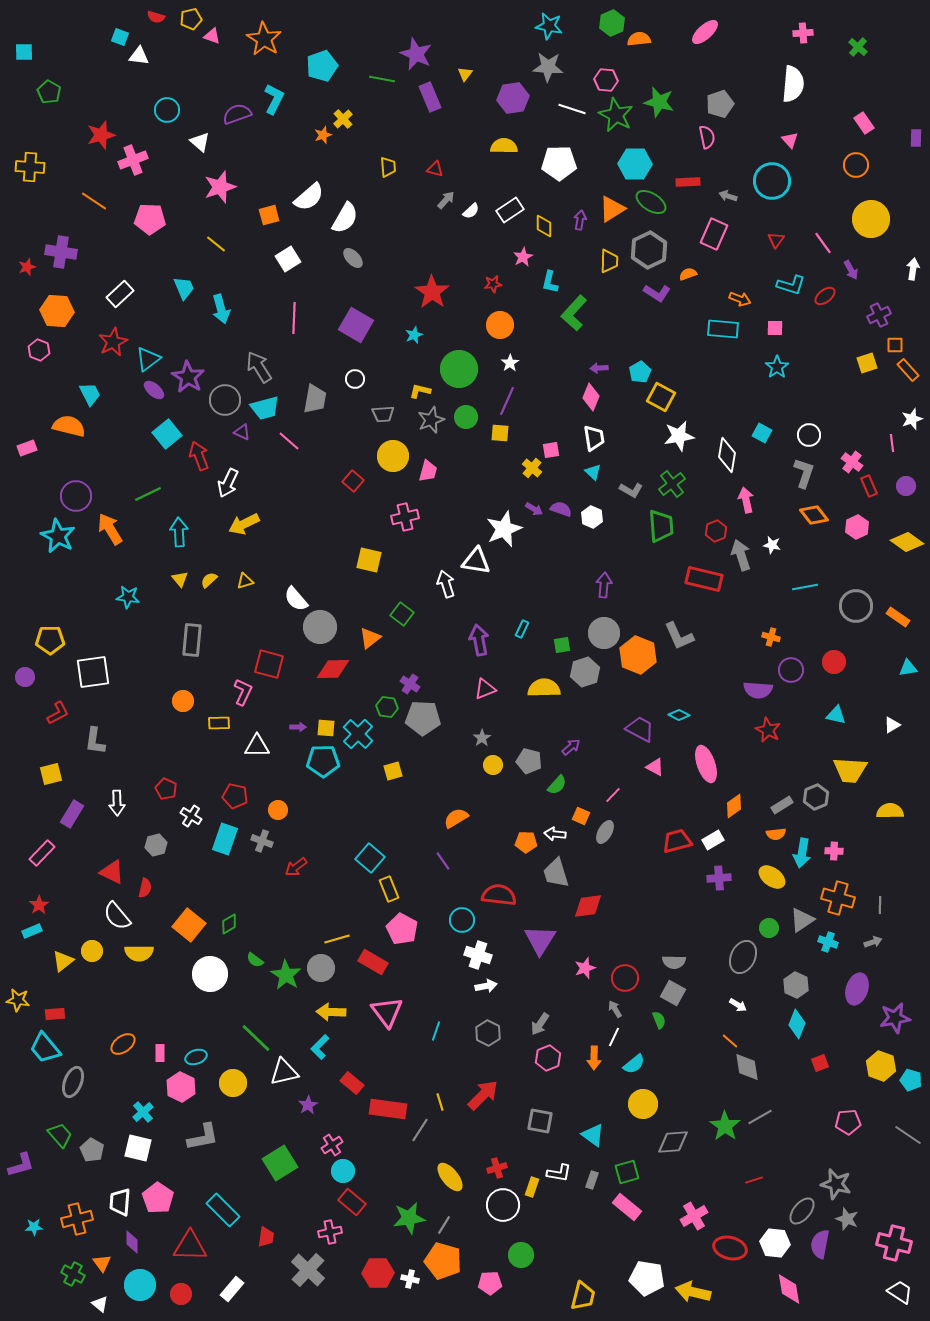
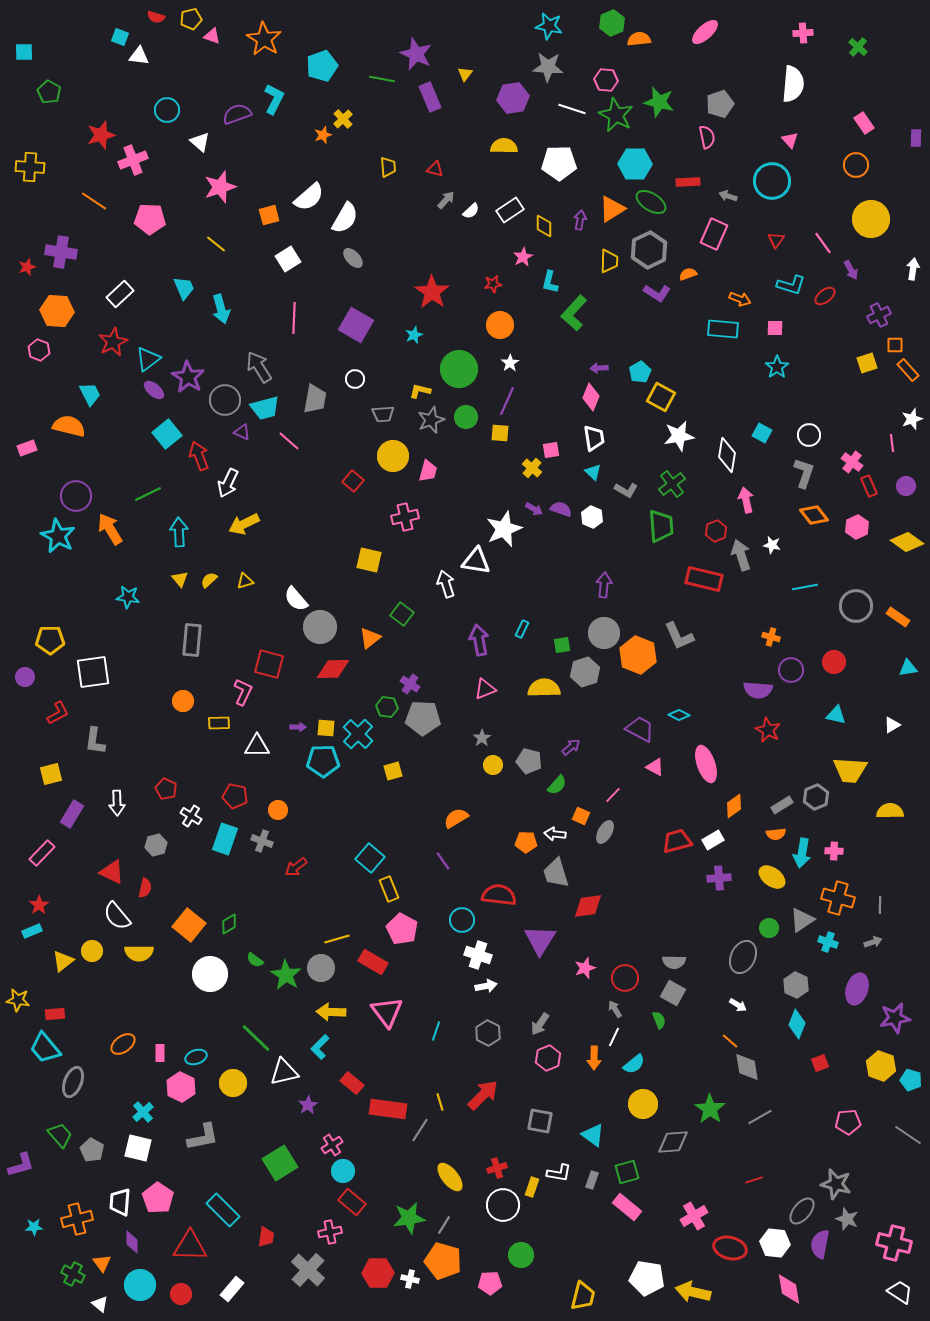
gray L-shape at (631, 490): moved 5 px left
green star at (725, 1126): moved 15 px left, 17 px up
